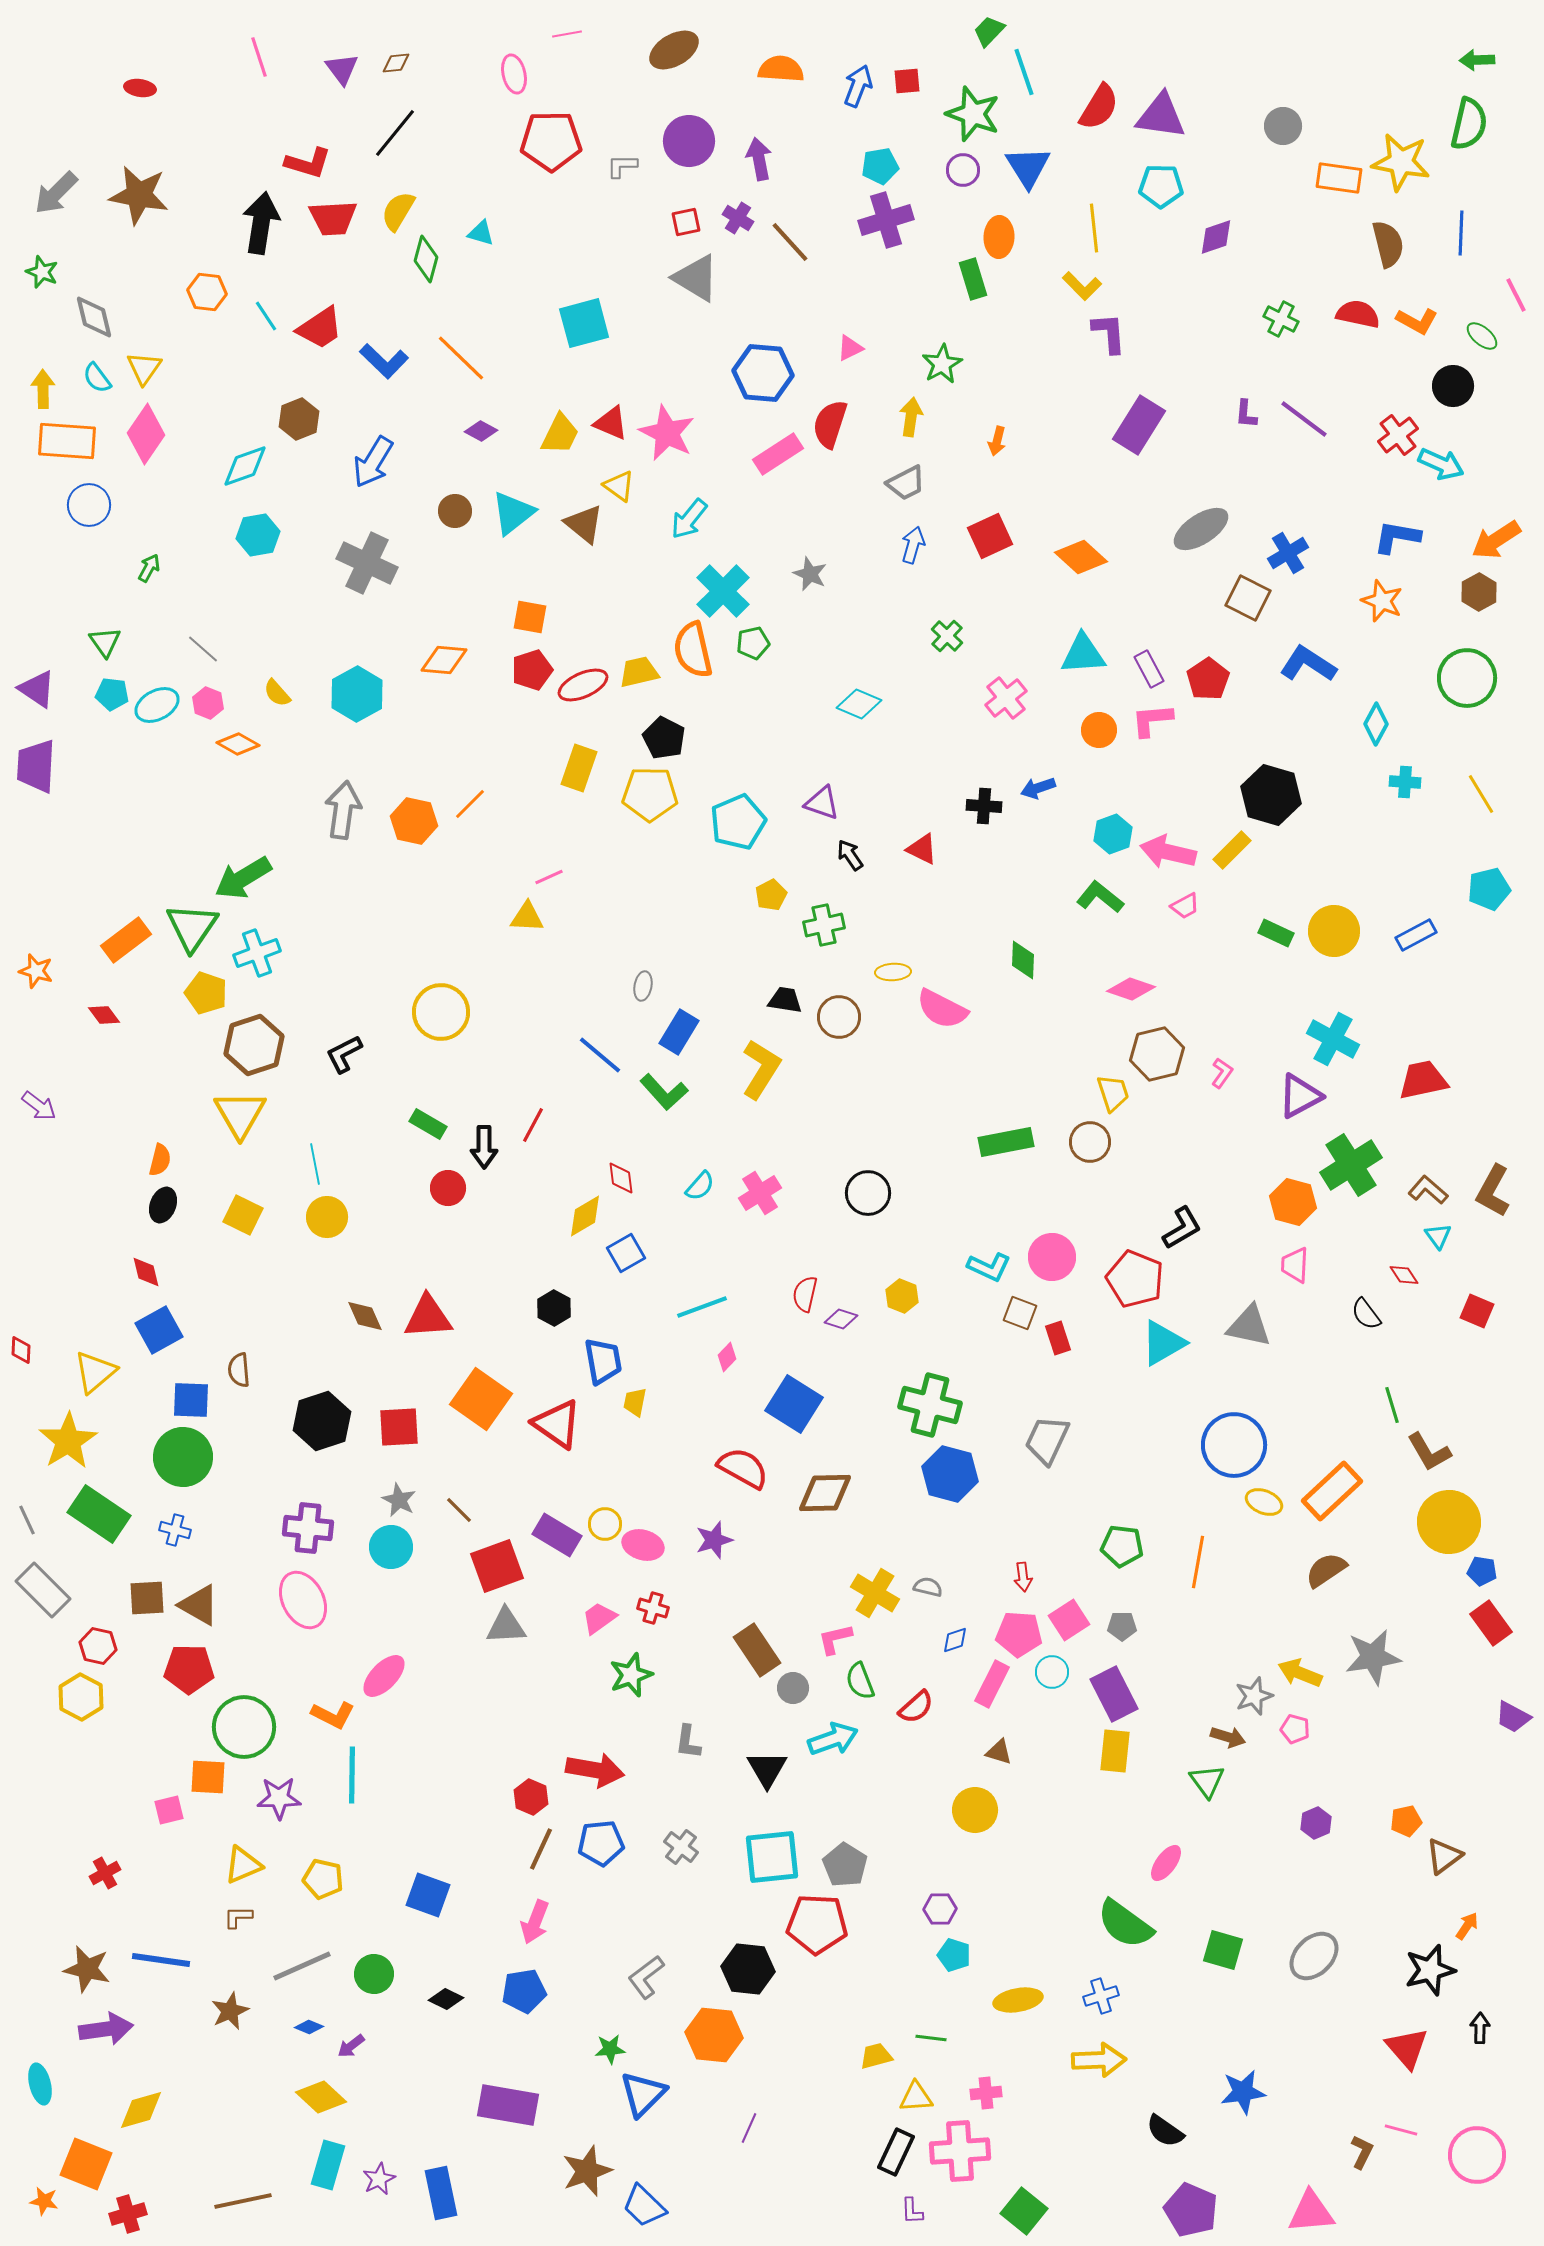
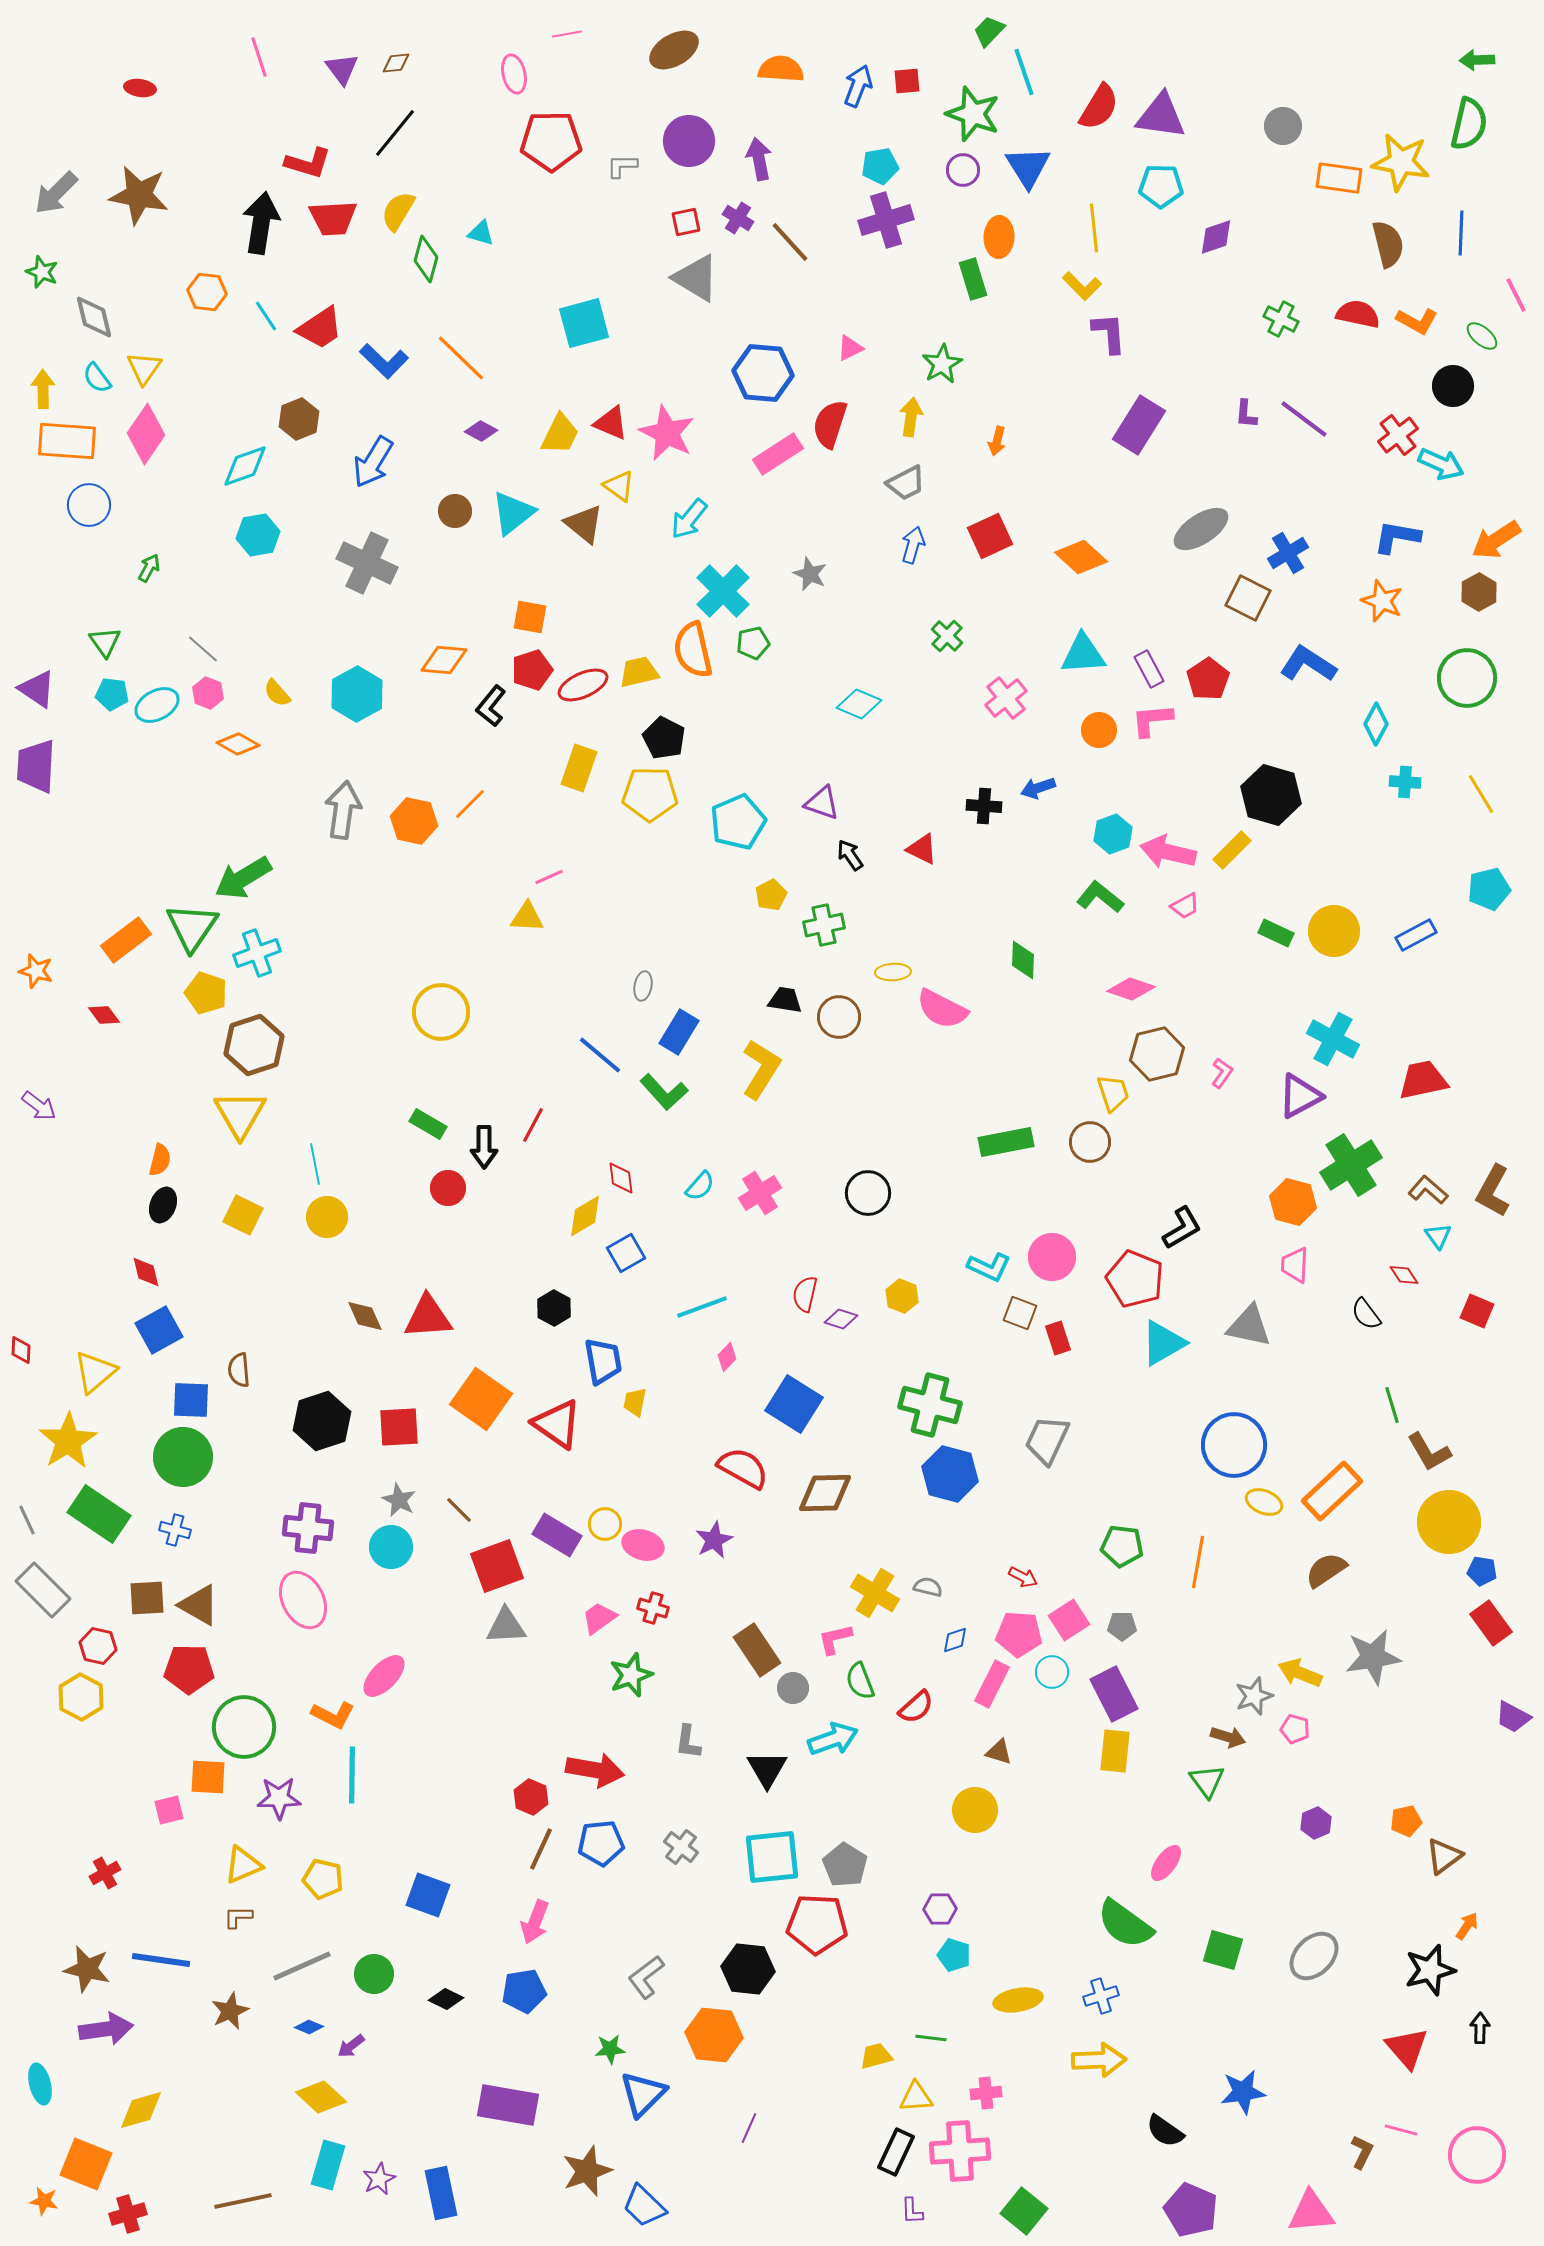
pink hexagon at (208, 703): moved 10 px up
black L-shape at (344, 1054): moved 147 px right, 348 px up; rotated 24 degrees counterclockwise
purple star at (714, 1540): rotated 9 degrees counterclockwise
red arrow at (1023, 1577): rotated 56 degrees counterclockwise
